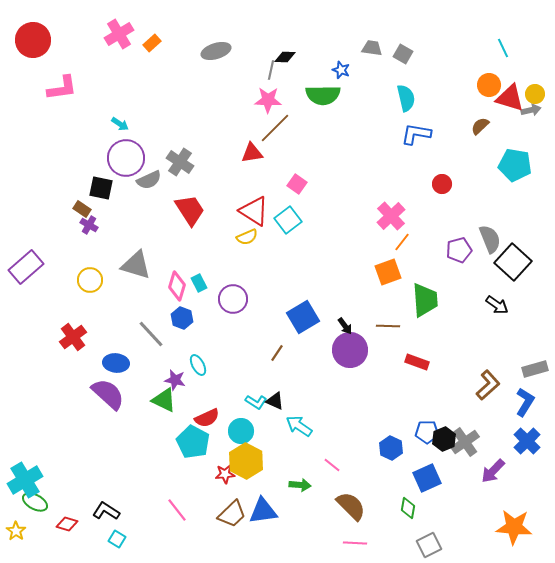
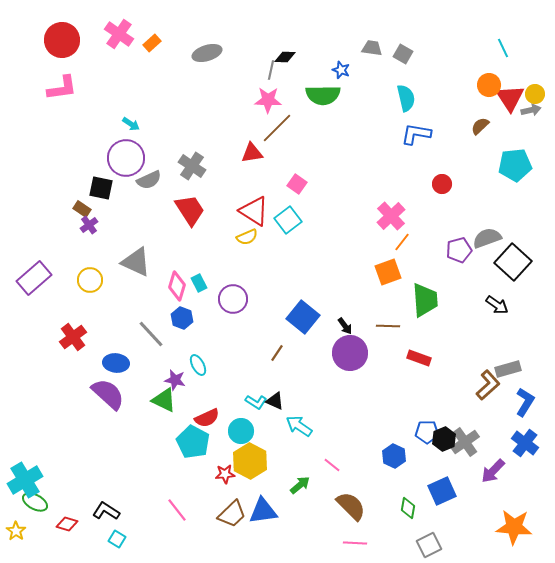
pink cross at (119, 34): rotated 24 degrees counterclockwise
red circle at (33, 40): moved 29 px right
gray ellipse at (216, 51): moved 9 px left, 2 px down
red triangle at (510, 98): rotated 40 degrees clockwise
cyan arrow at (120, 124): moved 11 px right
brown line at (275, 128): moved 2 px right
gray cross at (180, 162): moved 12 px right, 4 px down
cyan pentagon at (515, 165): rotated 16 degrees counterclockwise
purple cross at (89, 225): rotated 24 degrees clockwise
gray semicircle at (490, 239): moved 3 px left, 1 px up; rotated 88 degrees counterclockwise
gray triangle at (136, 265): moved 3 px up; rotated 8 degrees clockwise
purple rectangle at (26, 267): moved 8 px right, 11 px down
blue square at (303, 317): rotated 20 degrees counterclockwise
purple circle at (350, 350): moved 3 px down
red rectangle at (417, 362): moved 2 px right, 4 px up
gray rectangle at (535, 369): moved 27 px left
blue cross at (527, 441): moved 2 px left, 2 px down; rotated 8 degrees counterclockwise
blue hexagon at (391, 448): moved 3 px right, 8 px down
yellow hexagon at (246, 461): moved 4 px right
blue square at (427, 478): moved 15 px right, 13 px down
green arrow at (300, 485): rotated 45 degrees counterclockwise
